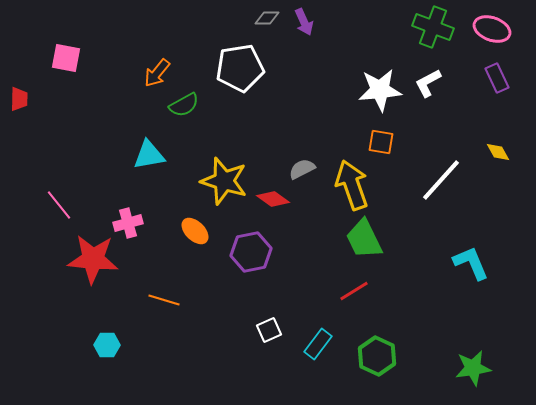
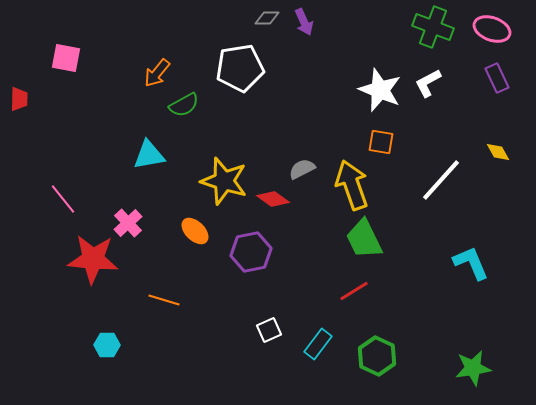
white star: rotated 27 degrees clockwise
pink line: moved 4 px right, 6 px up
pink cross: rotated 28 degrees counterclockwise
